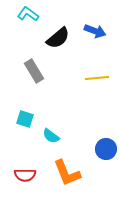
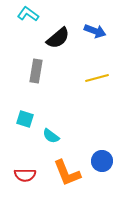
gray rectangle: moved 2 px right; rotated 40 degrees clockwise
yellow line: rotated 10 degrees counterclockwise
blue circle: moved 4 px left, 12 px down
